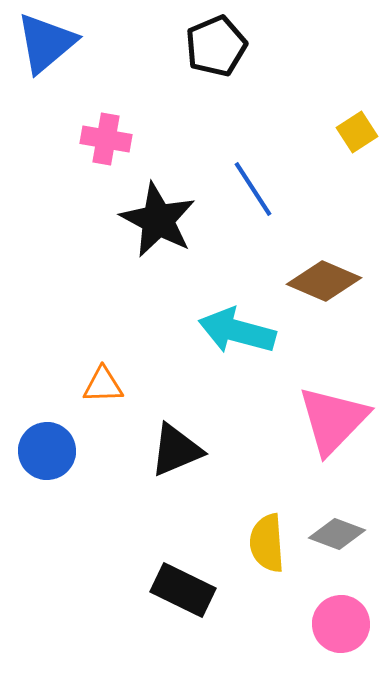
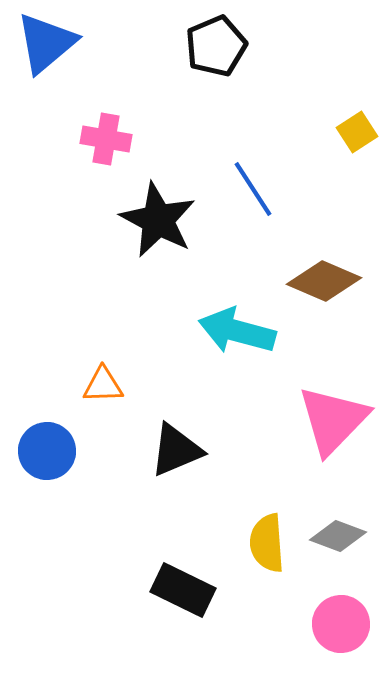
gray diamond: moved 1 px right, 2 px down
